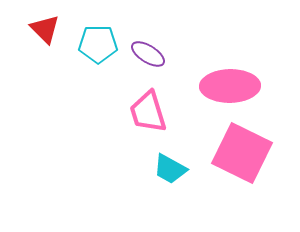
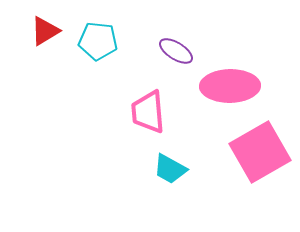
red triangle: moved 2 px down; rotated 44 degrees clockwise
cyan pentagon: moved 3 px up; rotated 6 degrees clockwise
purple ellipse: moved 28 px right, 3 px up
pink trapezoid: rotated 12 degrees clockwise
pink square: moved 18 px right, 1 px up; rotated 34 degrees clockwise
